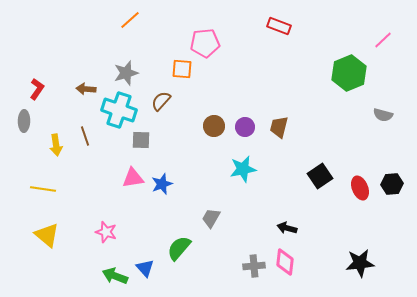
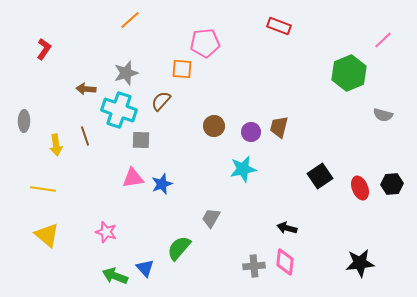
red L-shape: moved 7 px right, 40 px up
purple circle: moved 6 px right, 5 px down
